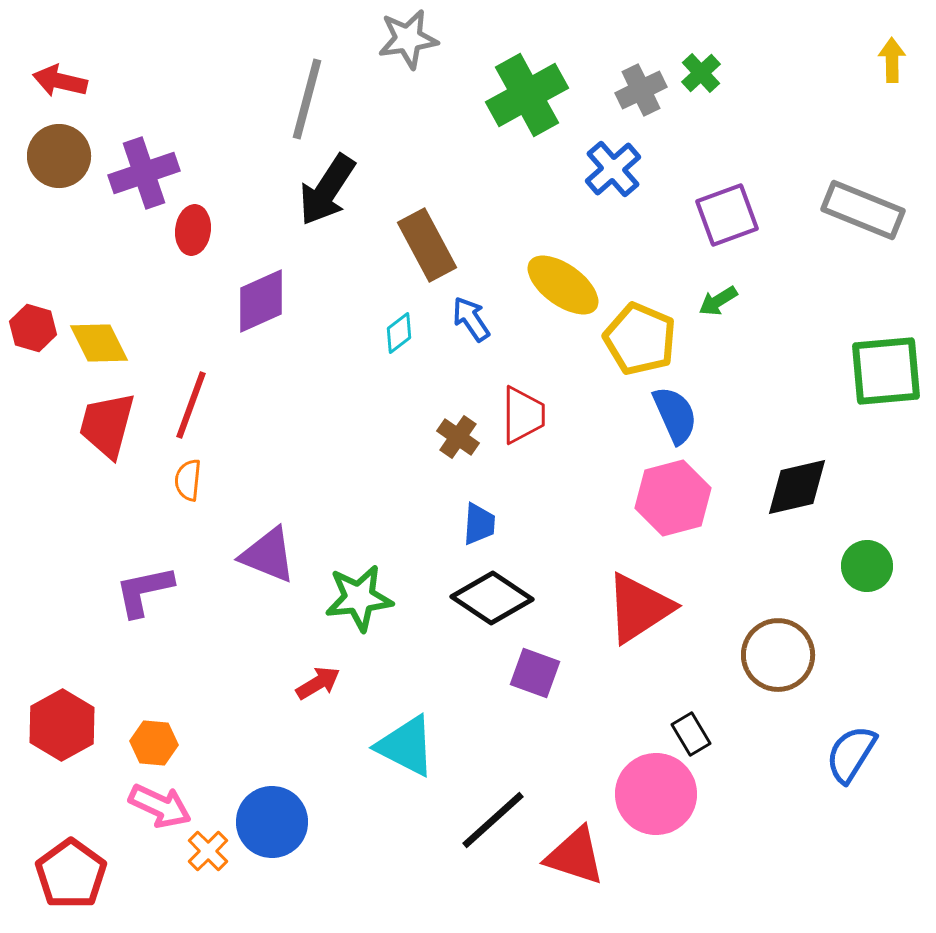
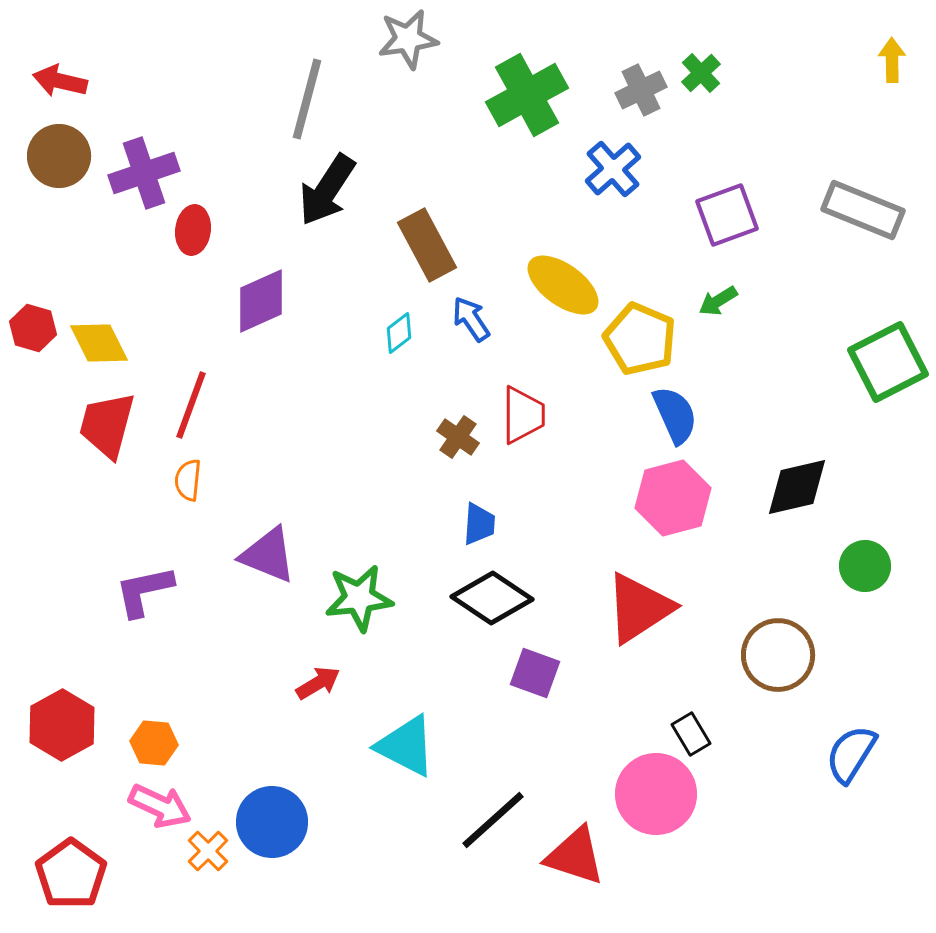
green square at (886, 371): moved 2 px right, 9 px up; rotated 22 degrees counterclockwise
green circle at (867, 566): moved 2 px left
